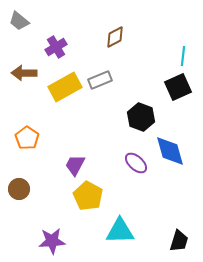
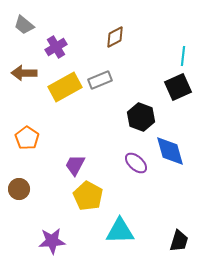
gray trapezoid: moved 5 px right, 4 px down
